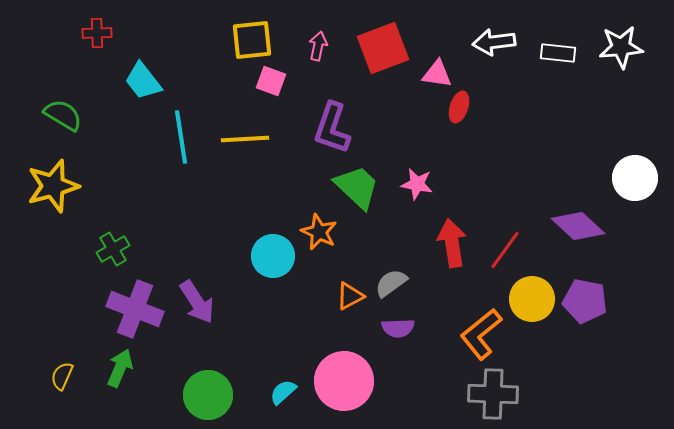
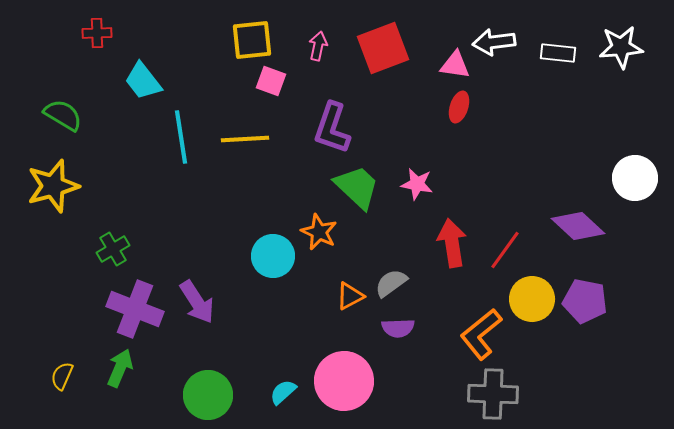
pink triangle: moved 18 px right, 9 px up
